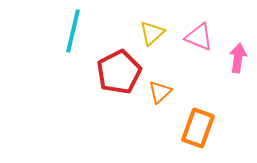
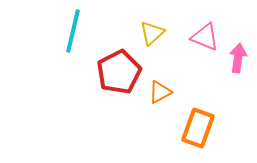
pink triangle: moved 6 px right
orange triangle: rotated 15 degrees clockwise
